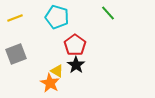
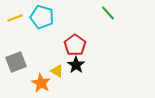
cyan pentagon: moved 15 px left
gray square: moved 8 px down
orange star: moved 9 px left
